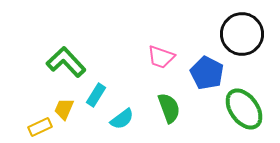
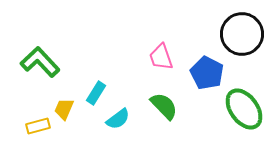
pink trapezoid: rotated 52 degrees clockwise
green L-shape: moved 26 px left
cyan rectangle: moved 2 px up
green semicircle: moved 5 px left, 2 px up; rotated 24 degrees counterclockwise
cyan semicircle: moved 4 px left
yellow rectangle: moved 2 px left, 1 px up; rotated 10 degrees clockwise
